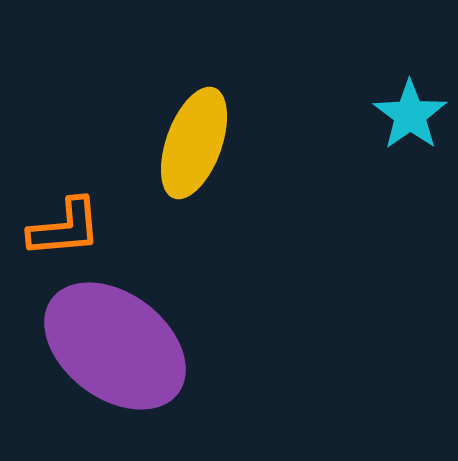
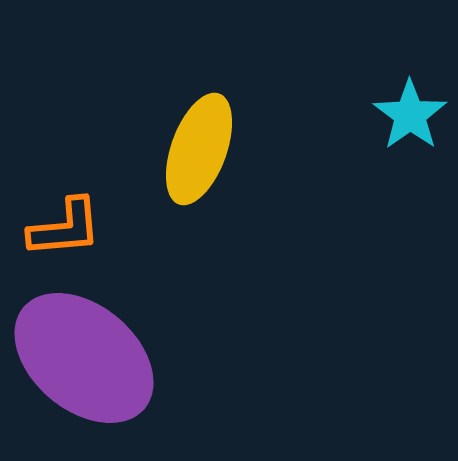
yellow ellipse: moved 5 px right, 6 px down
purple ellipse: moved 31 px left, 12 px down; rotated 3 degrees clockwise
